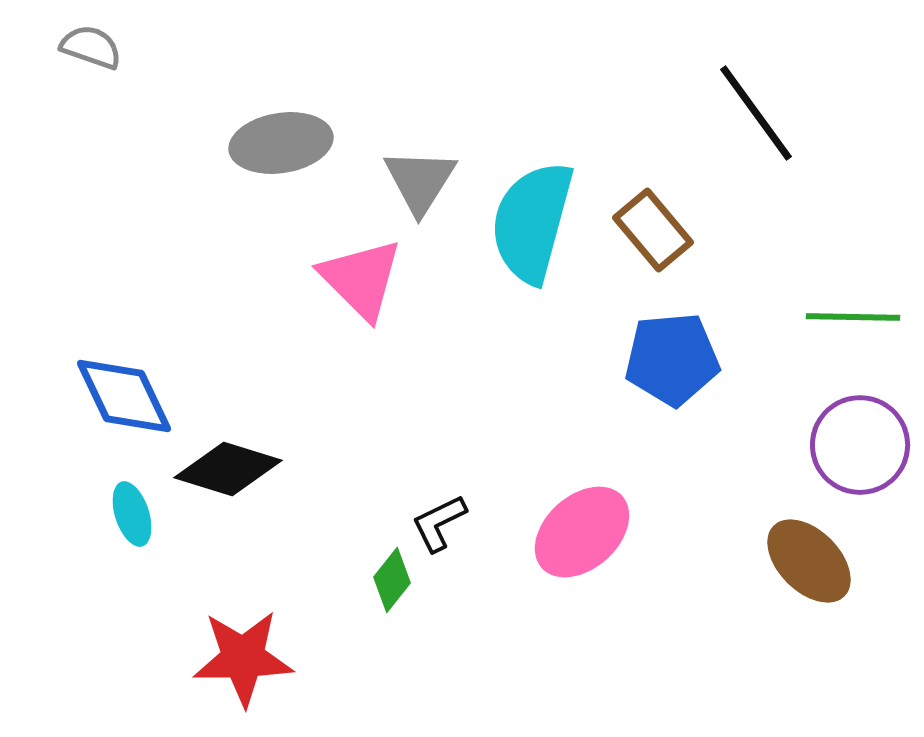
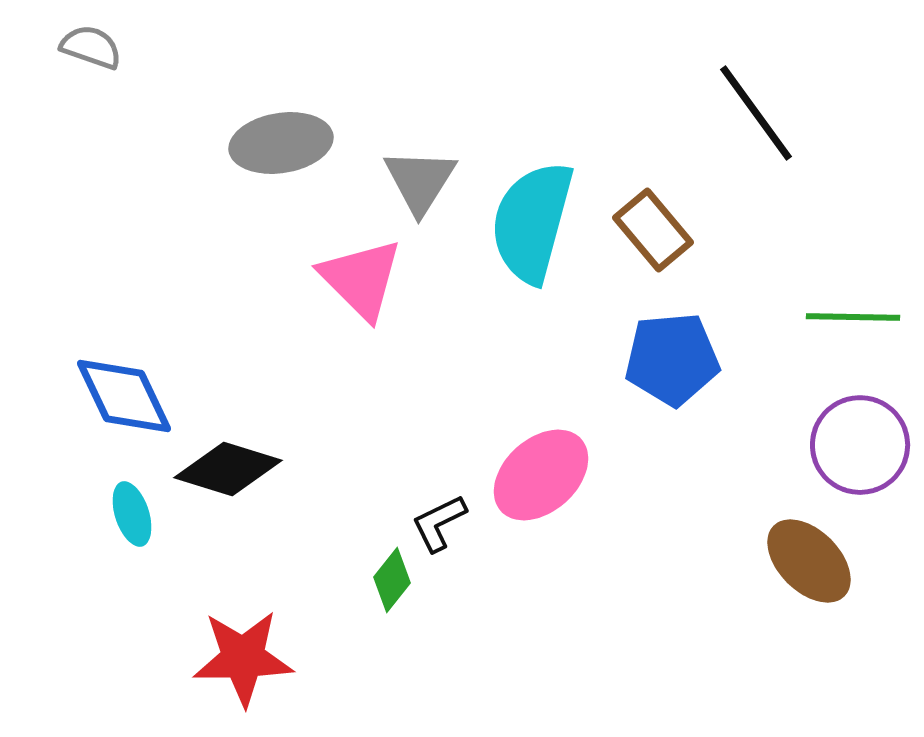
pink ellipse: moved 41 px left, 57 px up
